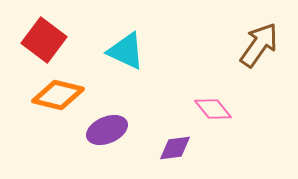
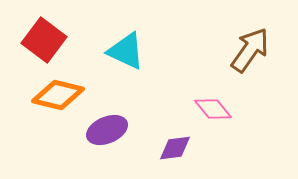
brown arrow: moved 9 px left, 5 px down
